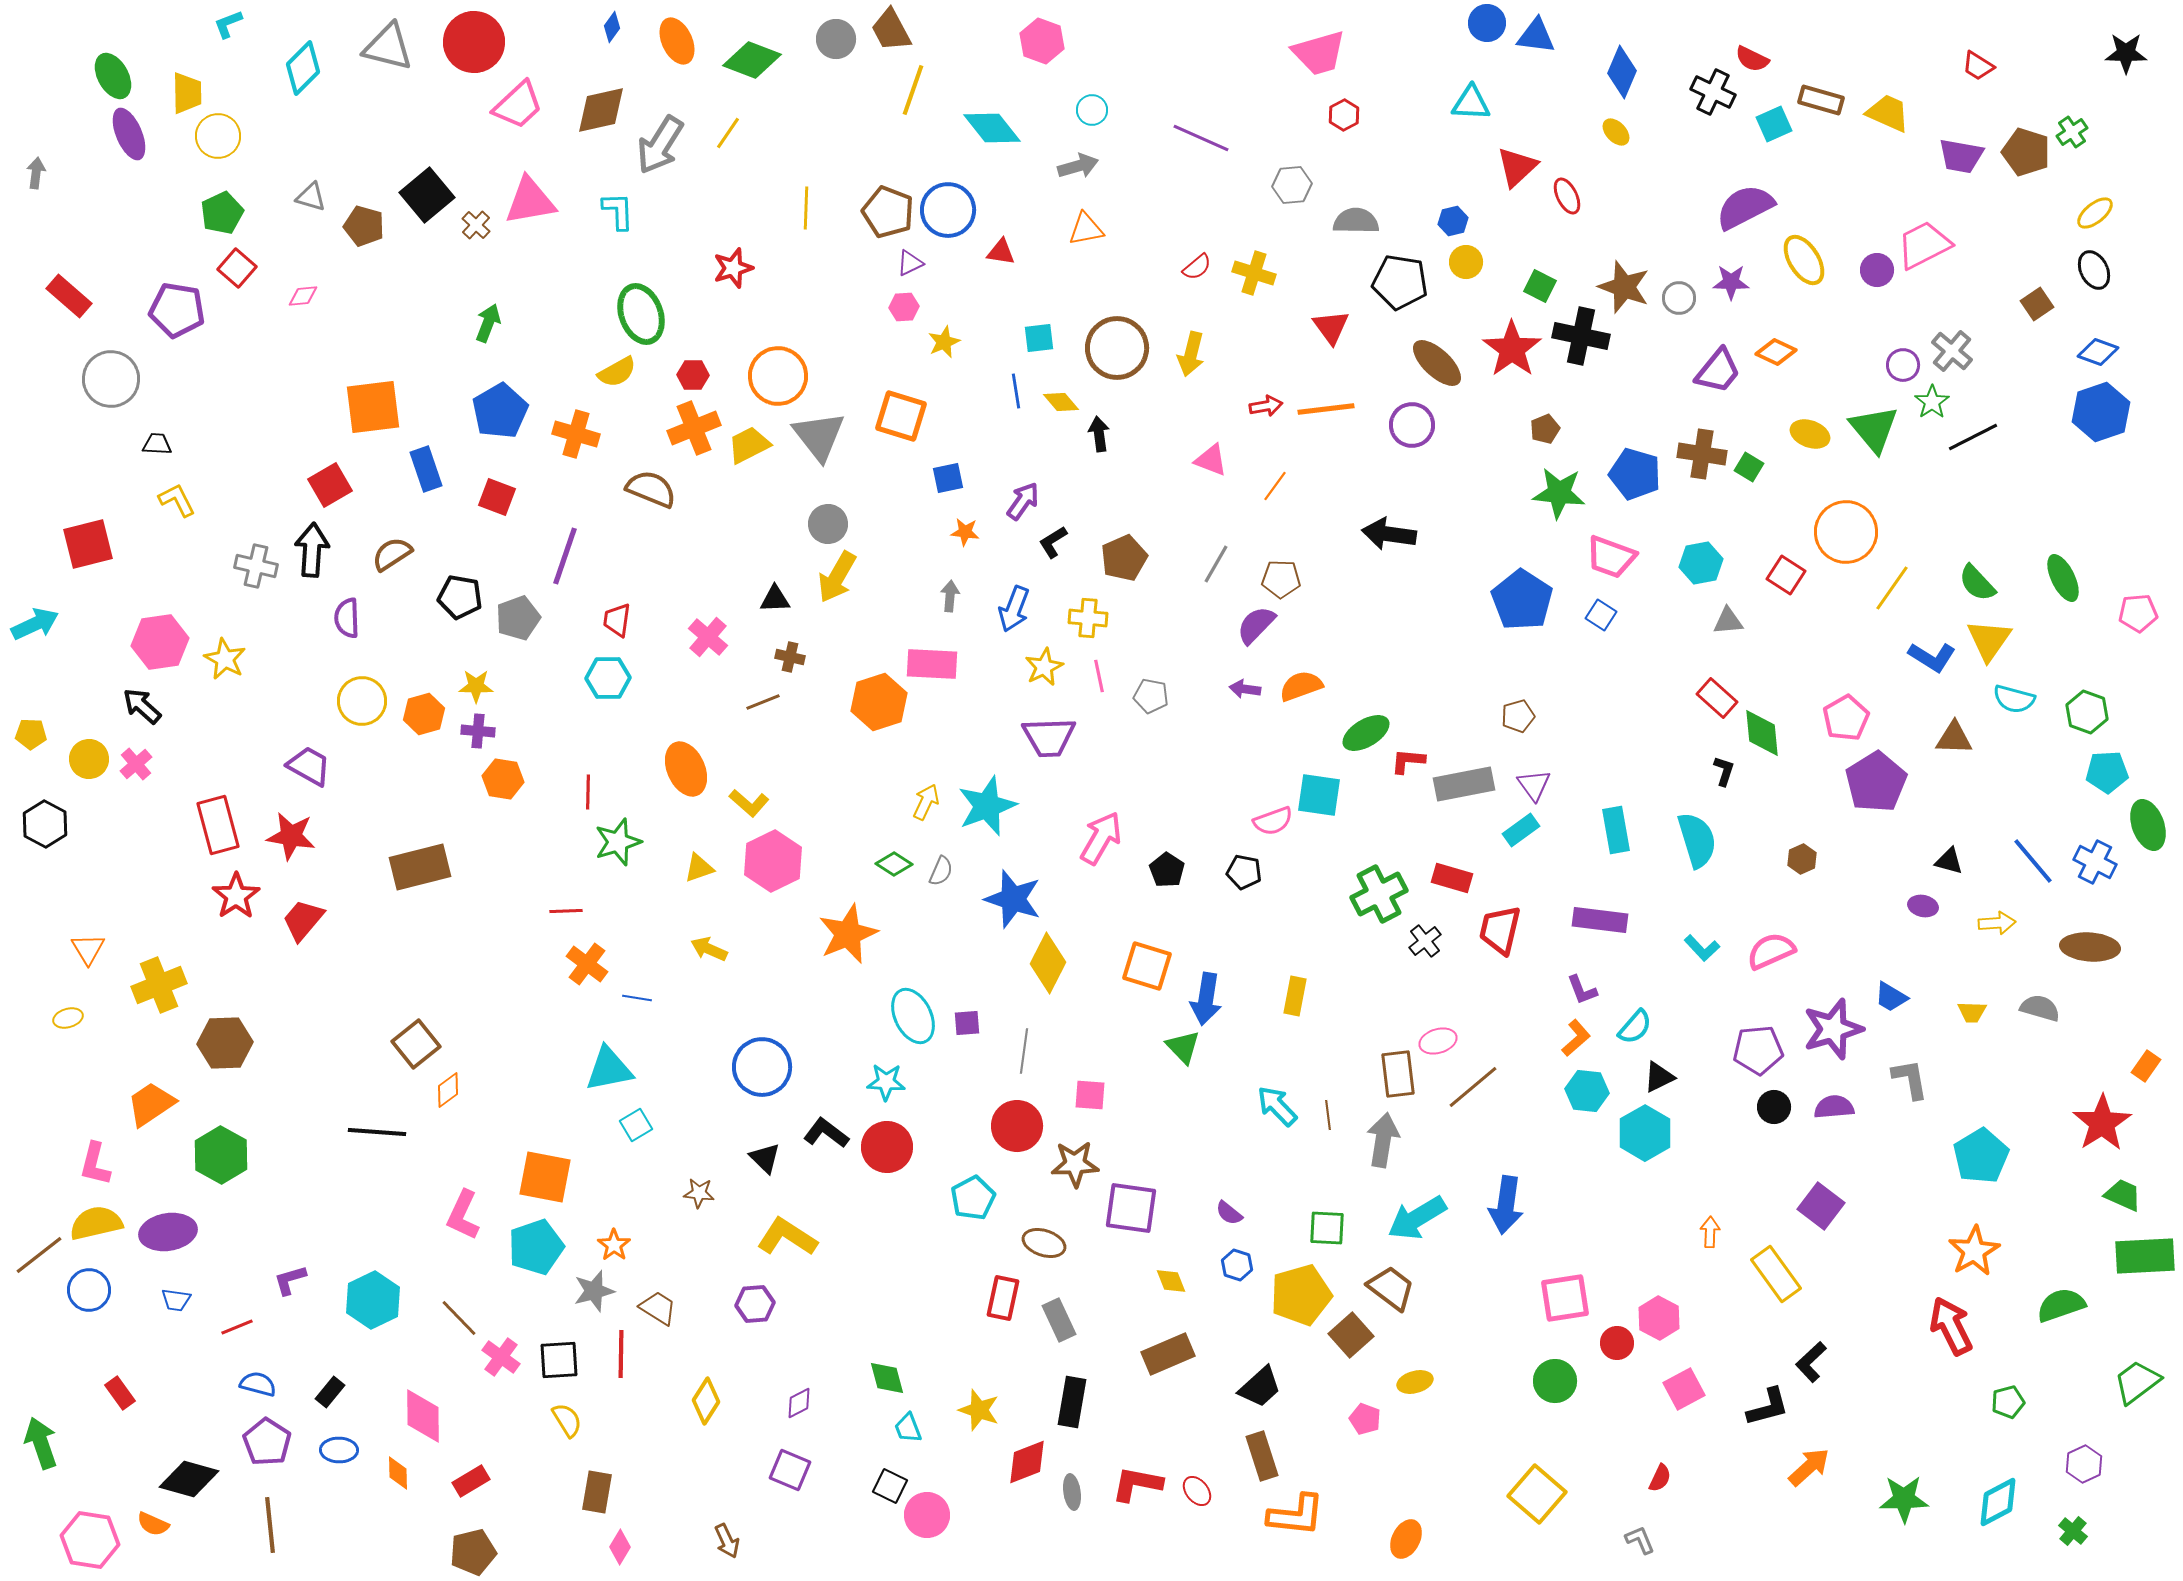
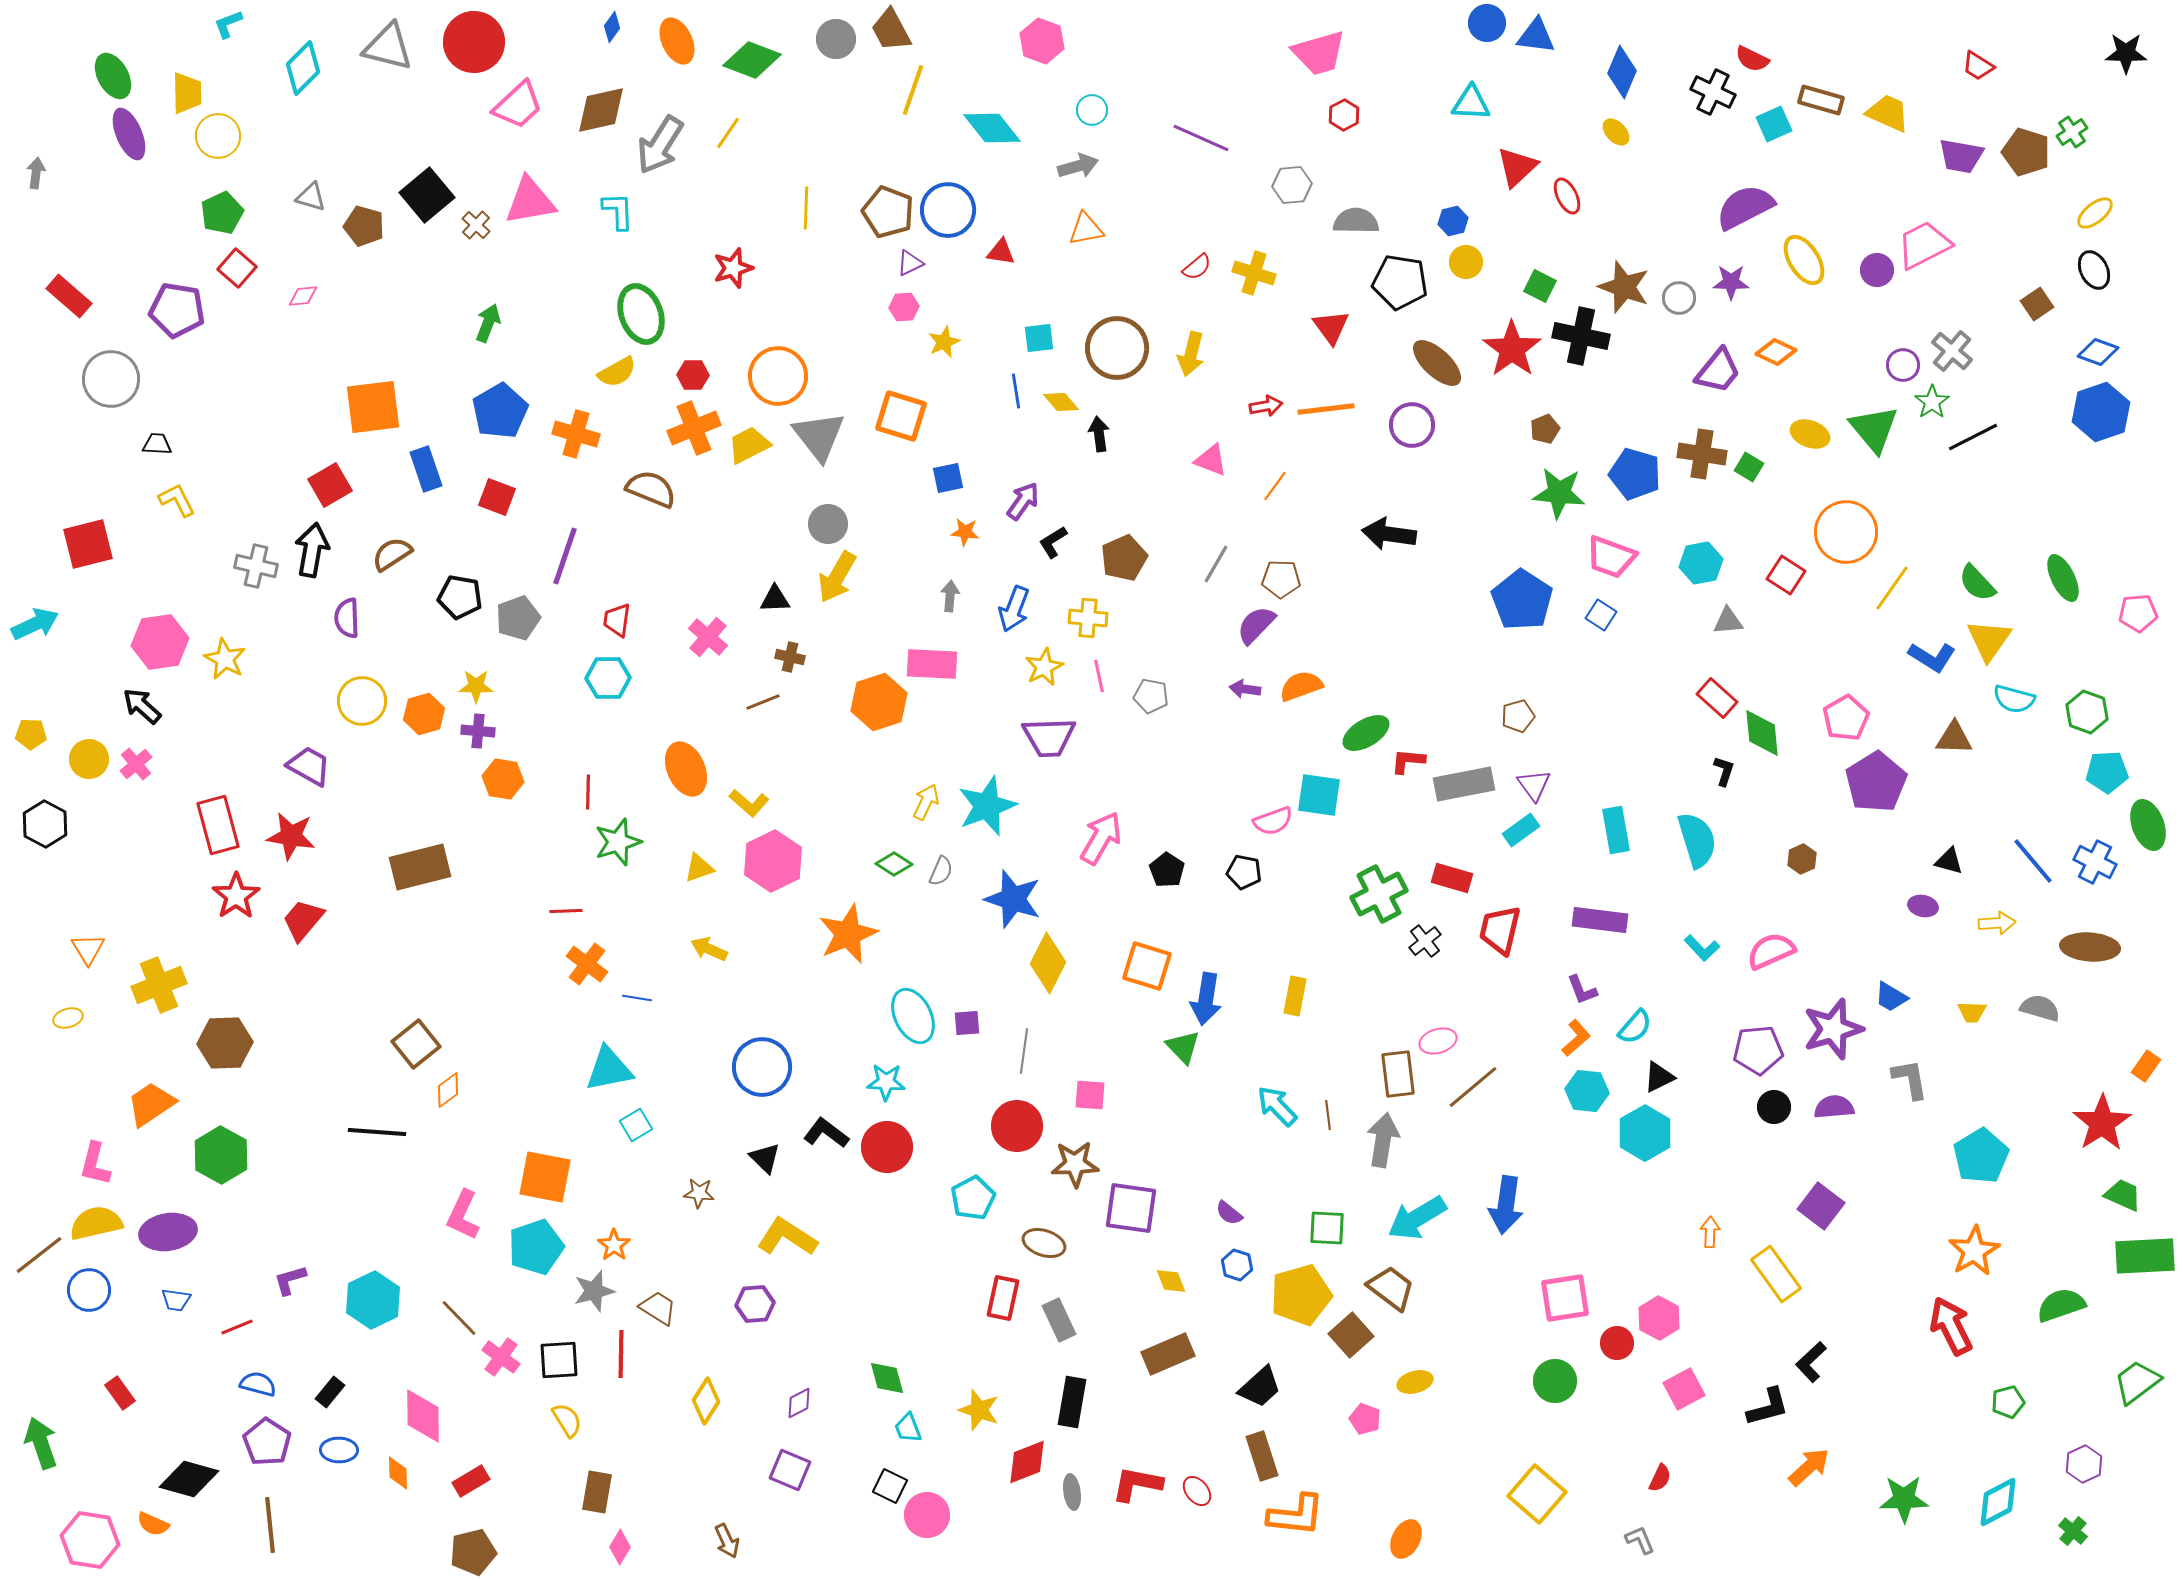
black arrow at (312, 550): rotated 6 degrees clockwise
